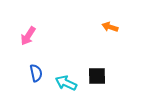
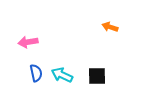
pink arrow: moved 6 px down; rotated 48 degrees clockwise
cyan arrow: moved 4 px left, 8 px up
